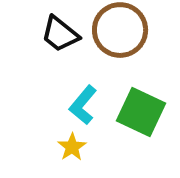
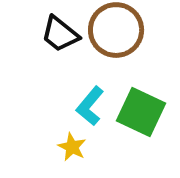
brown circle: moved 4 px left
cyan L-shape: moved 7 px right, 1 px down
yellow star: rotated 12 degrees counterclockwise
